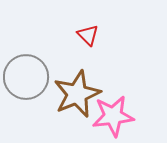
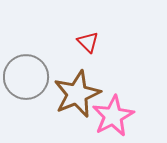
red triangle: moved 7 px down
pink star: rotated 21 degrees counterclockwise
